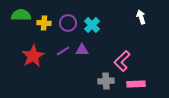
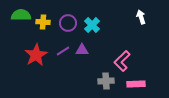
yellow cross: moved 1 px left, 1 px up
red star: moved 3 px right, 1 px up
